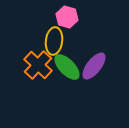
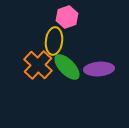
pink hexagon: rotated 25 degrees clockwise
purple ellipse: moved 5 px right, 3 px down; rotated 48 degrees clockwise
